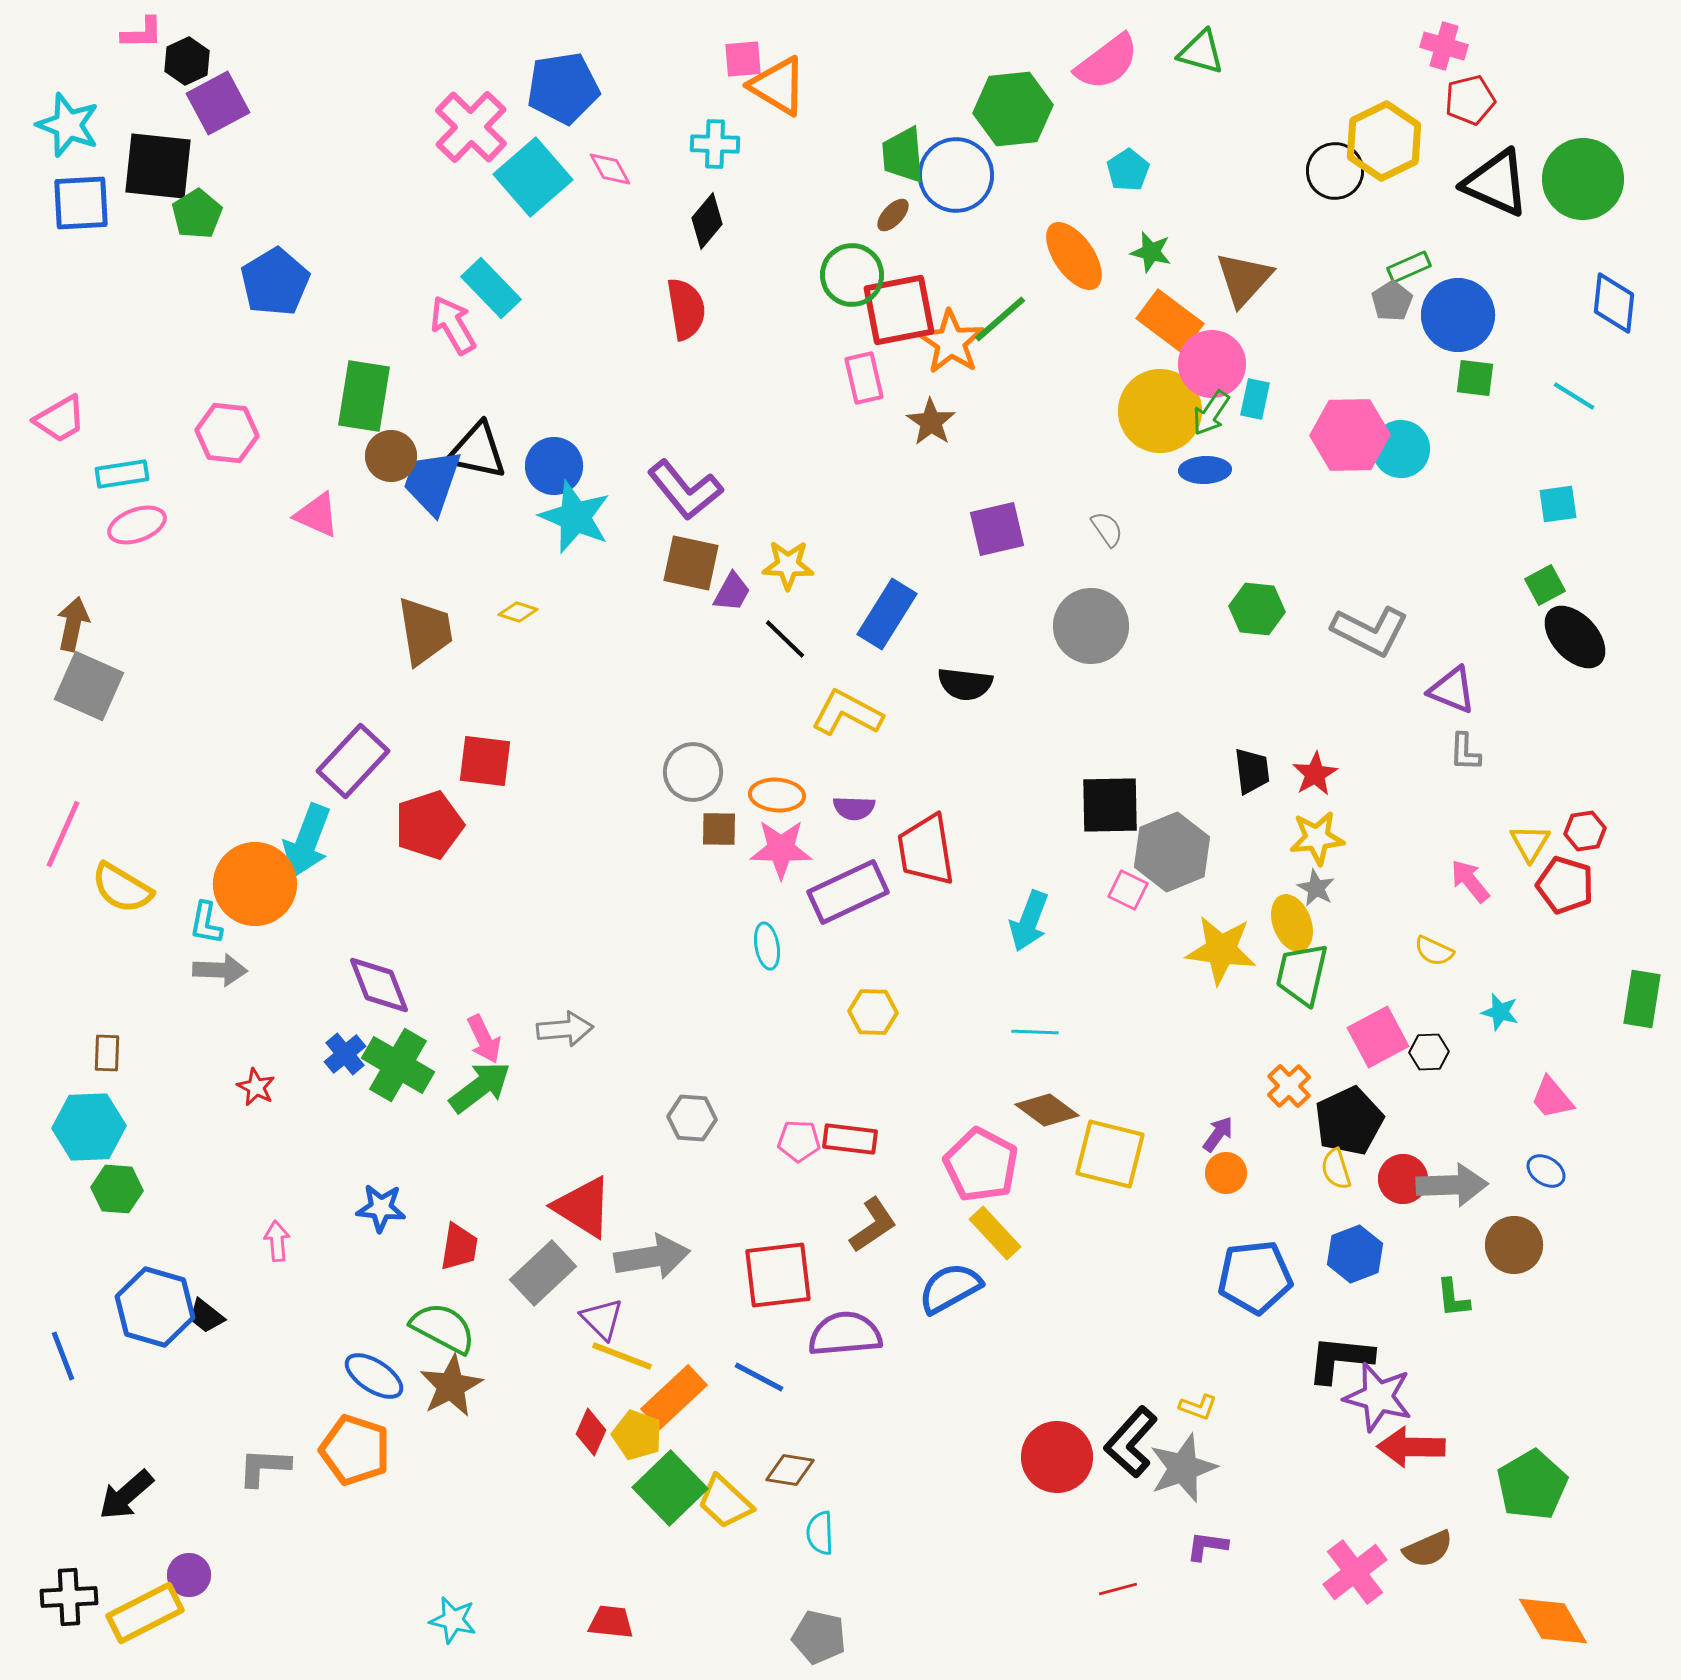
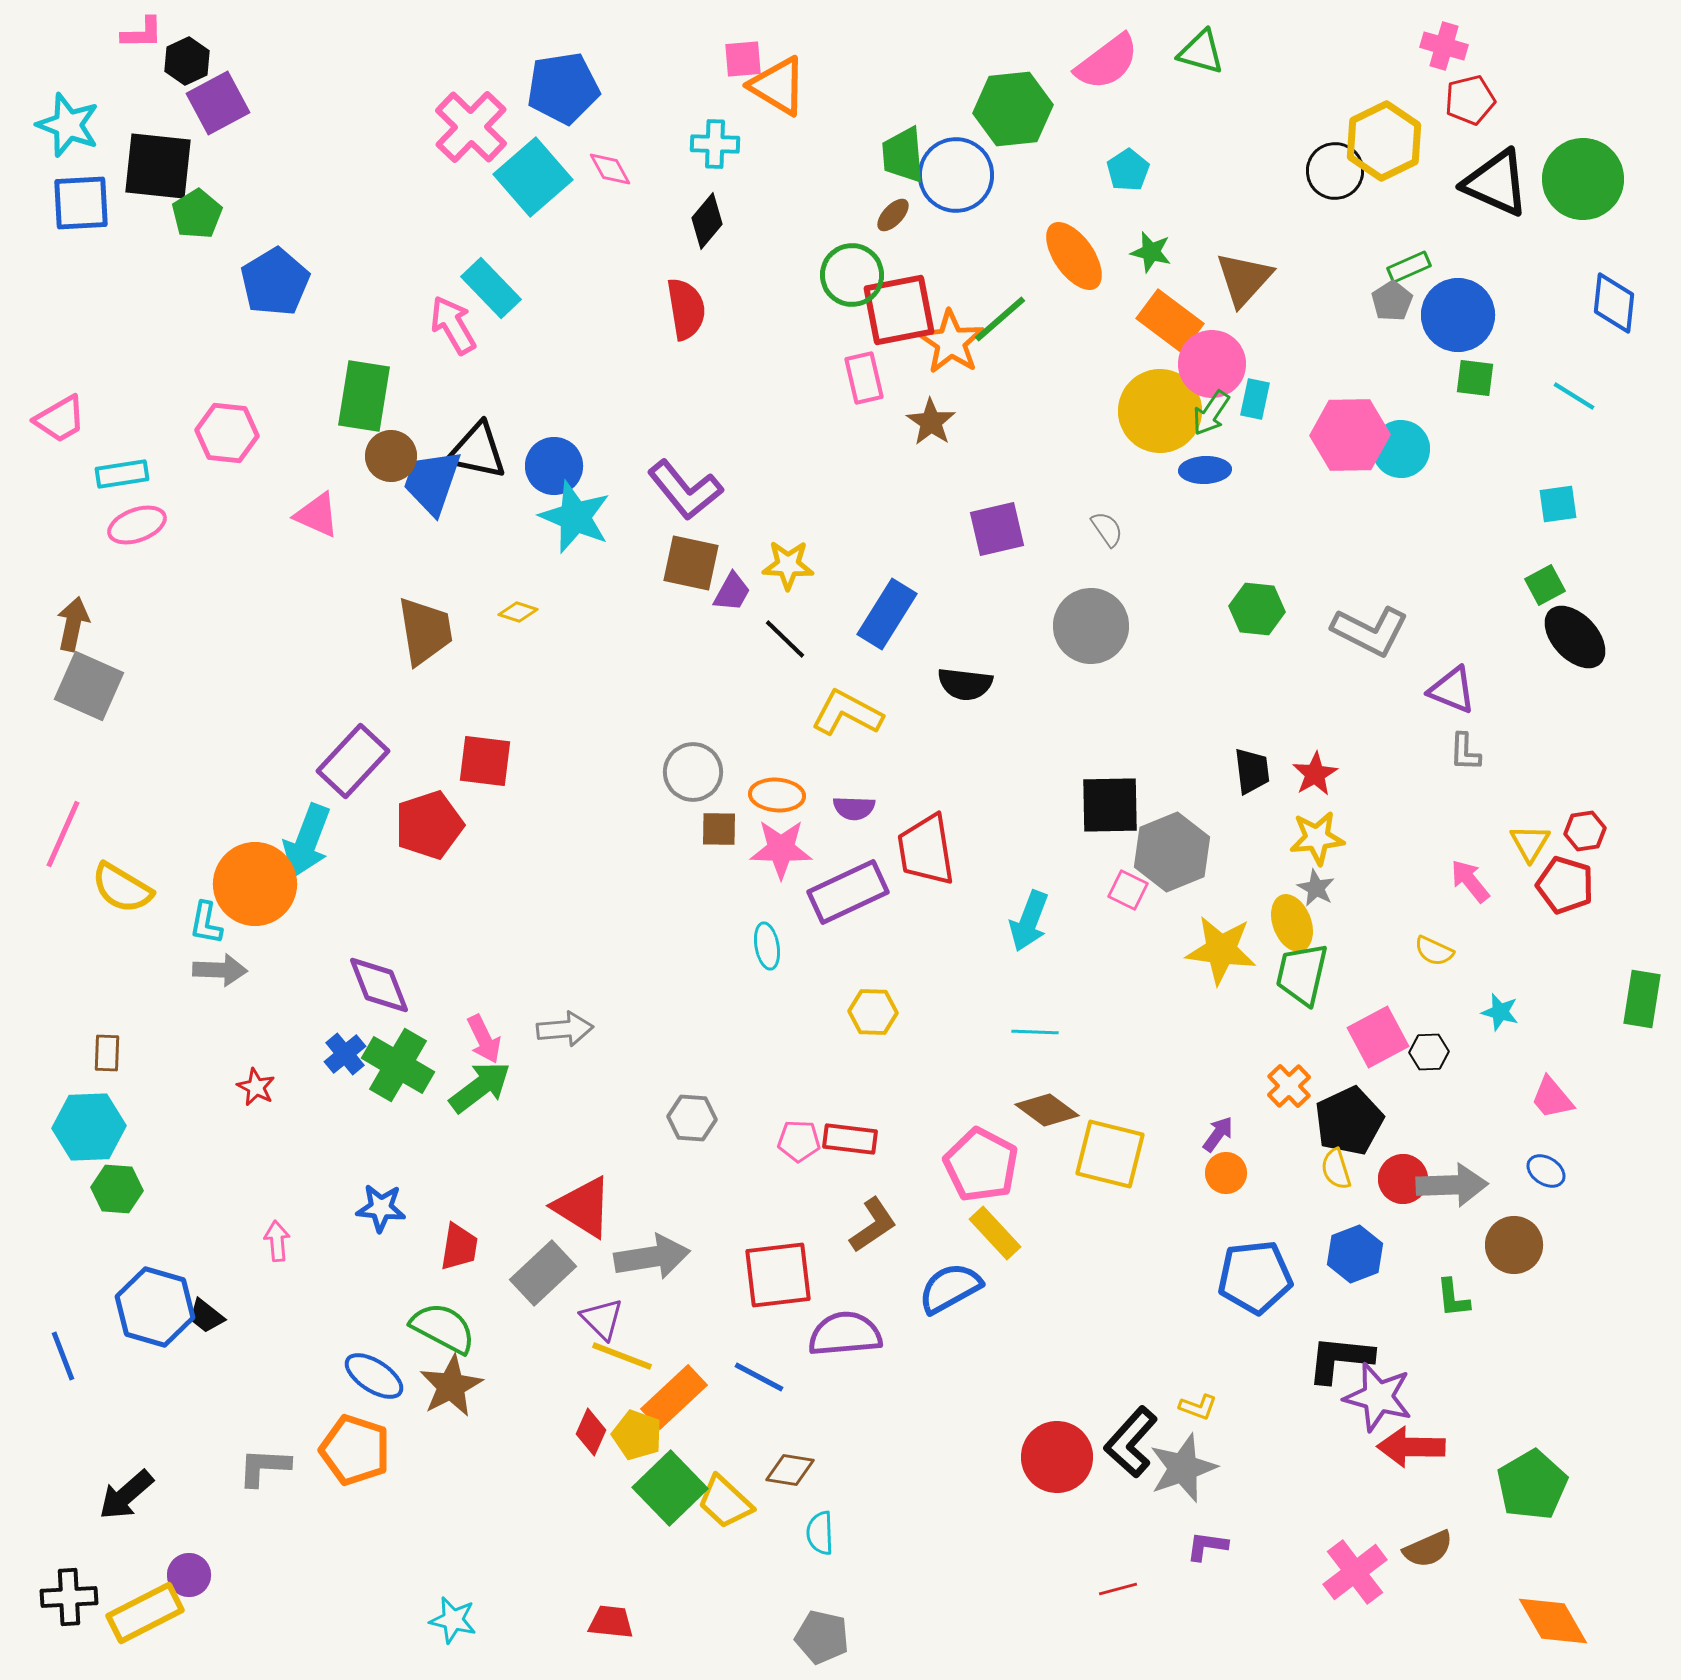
gray pentagon at (819, 1637): moved 3 px right
